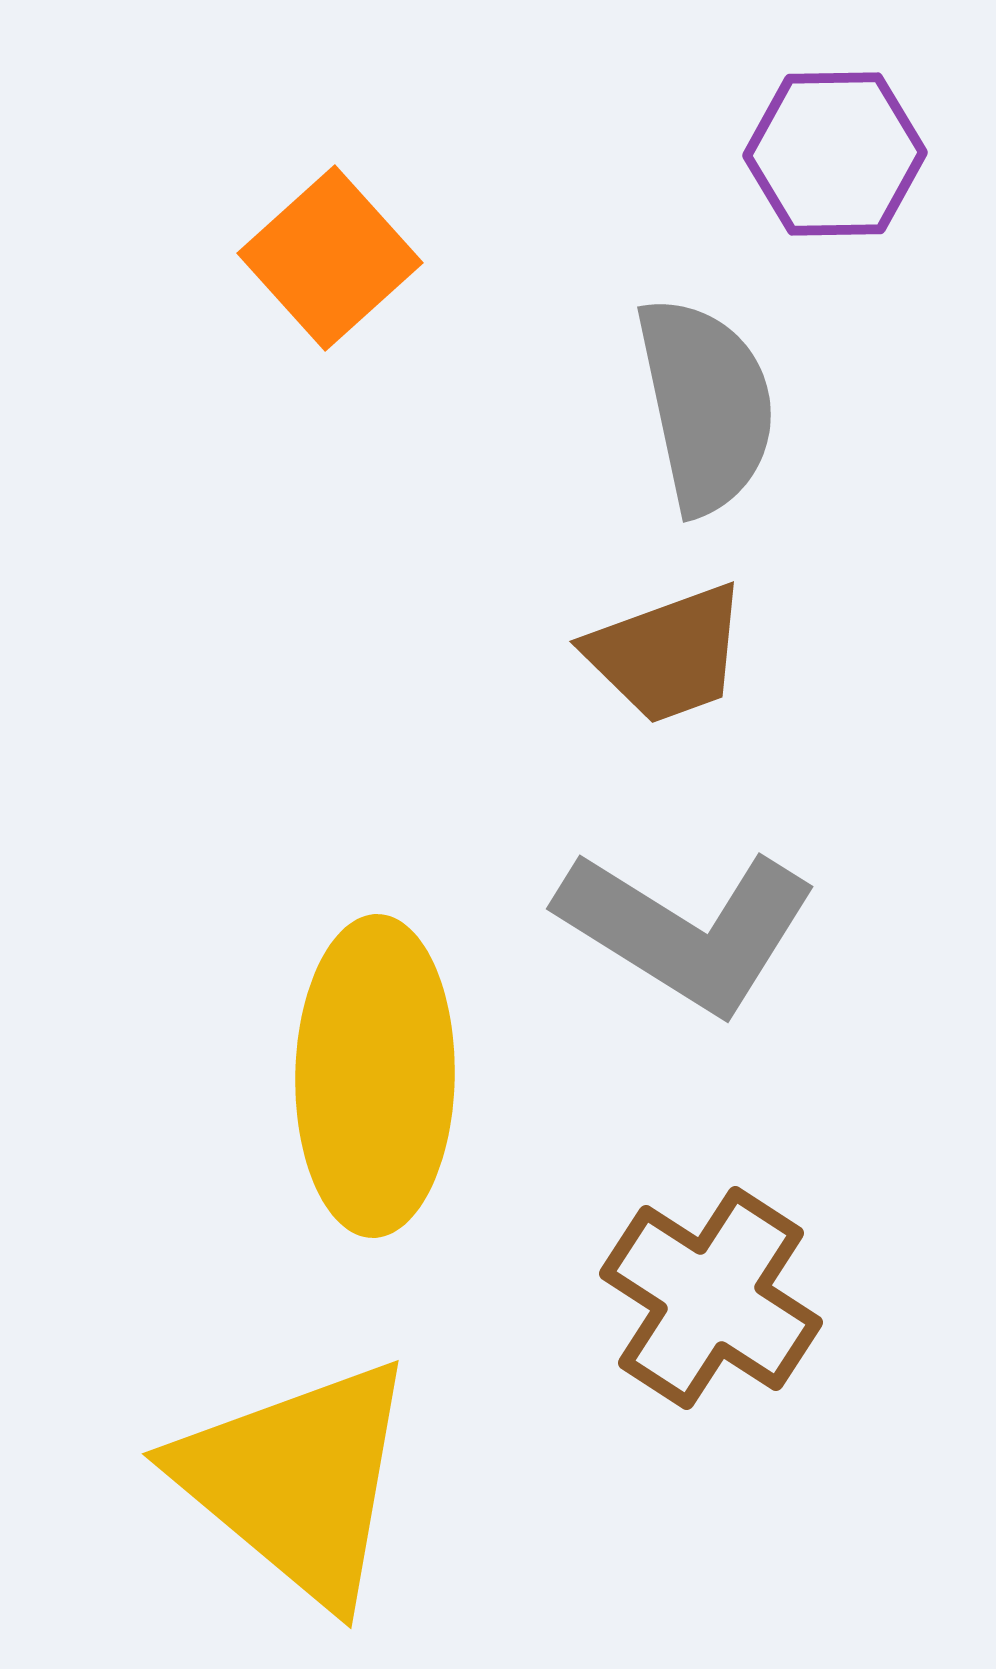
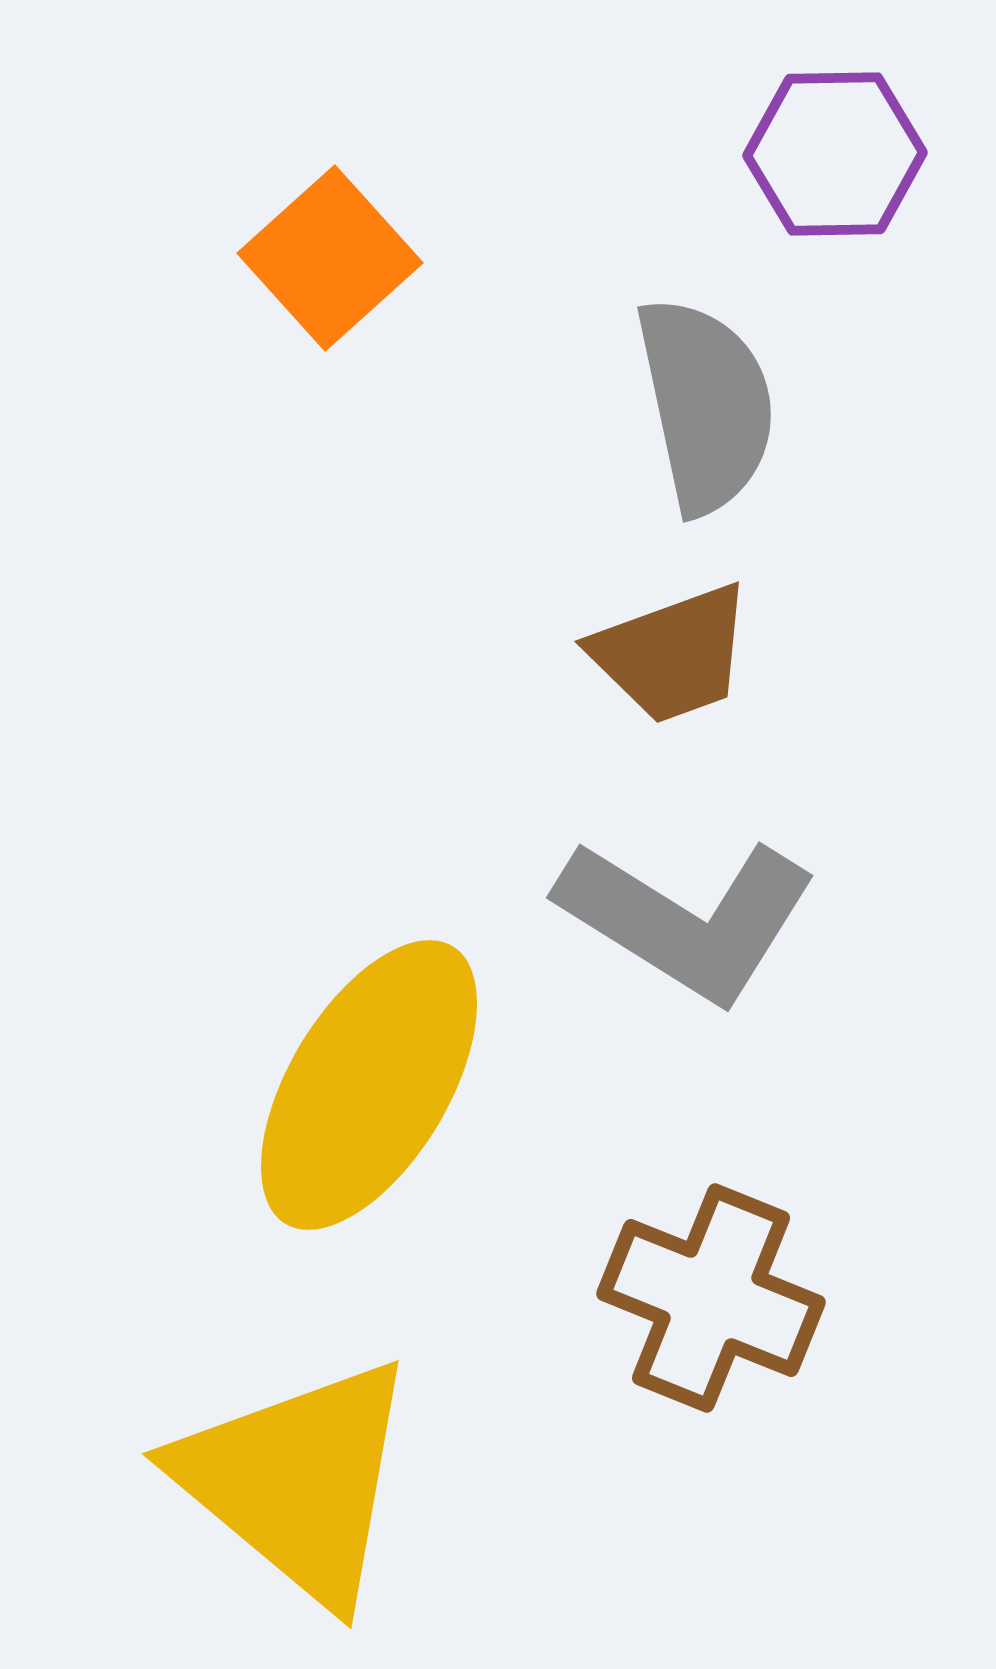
brown trapezoid: moved 5 px right
gray L-shape: moved 11 px up
yellow ellipse: moved 6 px left, 9 px down; rotated 30 degrees clockwise
brown cross: rotated 11 degrees counterclockwise
